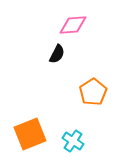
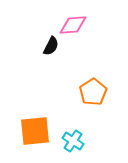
black semicircle: moved 6 px left, 8 px up
orange square: moved 5 px right, 3 px up; rotated 16 degrees clockwise
